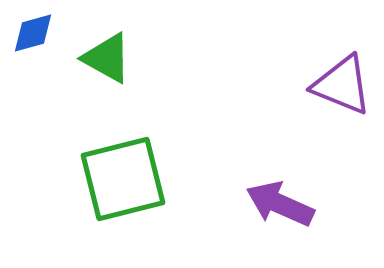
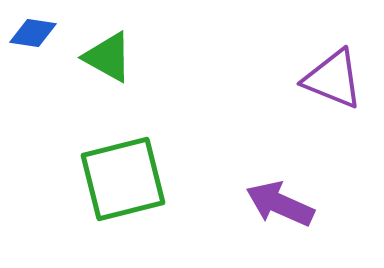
blue diamond: rotated 24 degrees clockwise
green triangle: moved 1 px right, 1 px up
purple triangle: moved 9 px left, 6 px up
